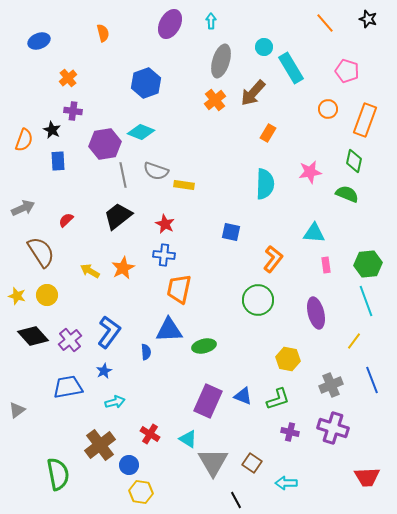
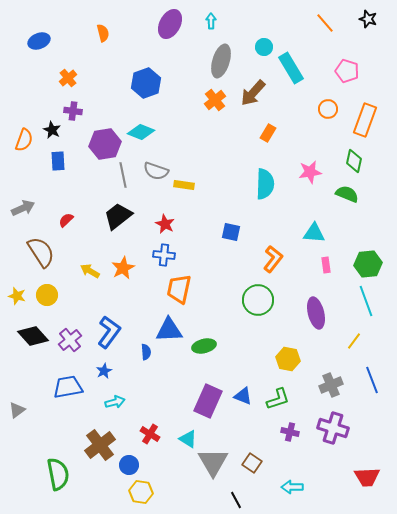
cyan arrow at (286, 483): moved 6 px right, 4 px down
